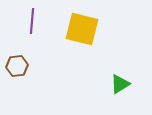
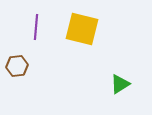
purple line: moved 4 px right, 6 px down
